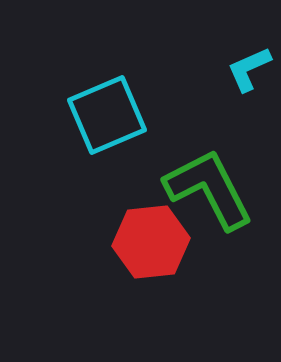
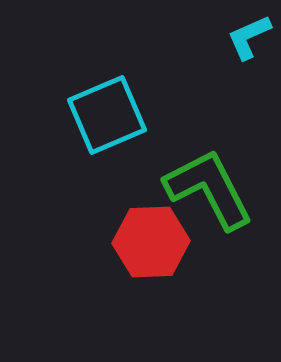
cyan L-shape: moved 32 px up
red hexagon: rotated 4 degrees clockwise
